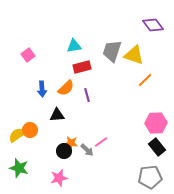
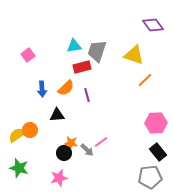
gray trapezoid: moved 15 px left
black rectangle: moved 1 px right, 5 px down
black circle: moved 2 px down
